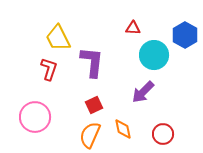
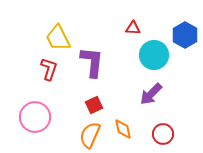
purple arrow: moved 8 px right, 2 px down
